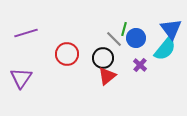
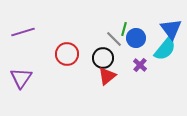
purple line: moved 3 px left, 1 px up
